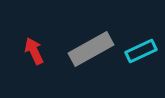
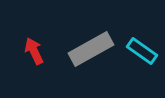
cyan rectangle: moved 1 px right; rotated 60 degrees clockwise
